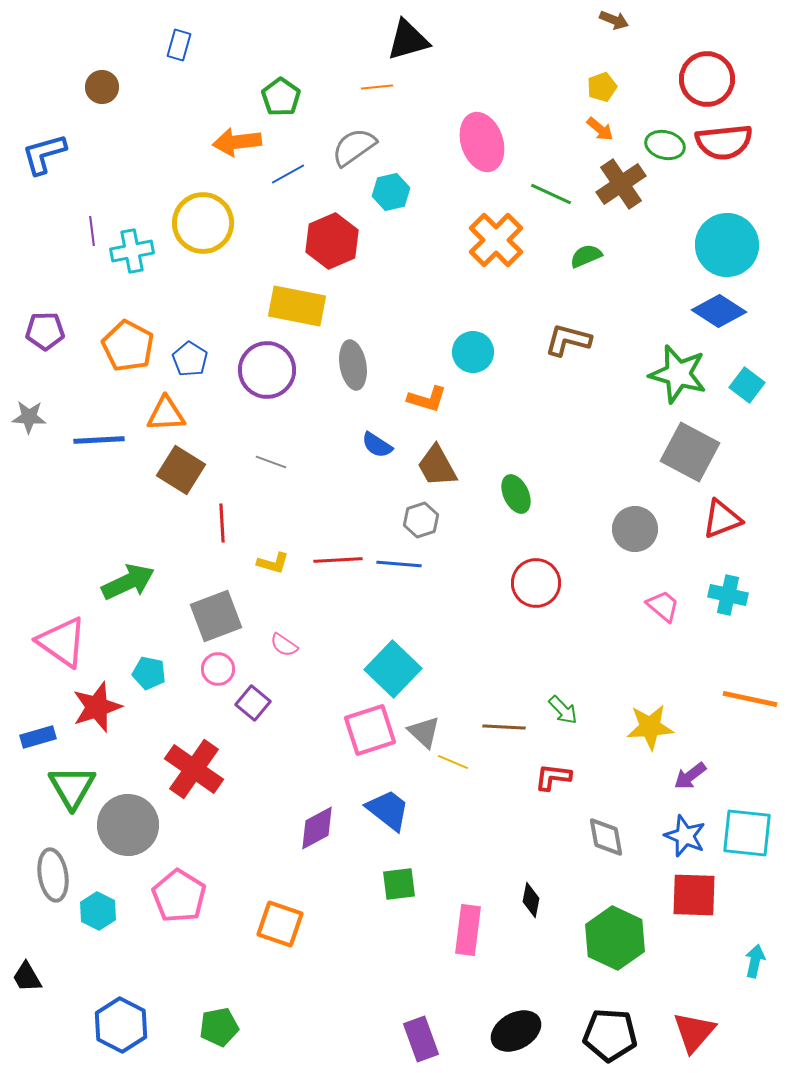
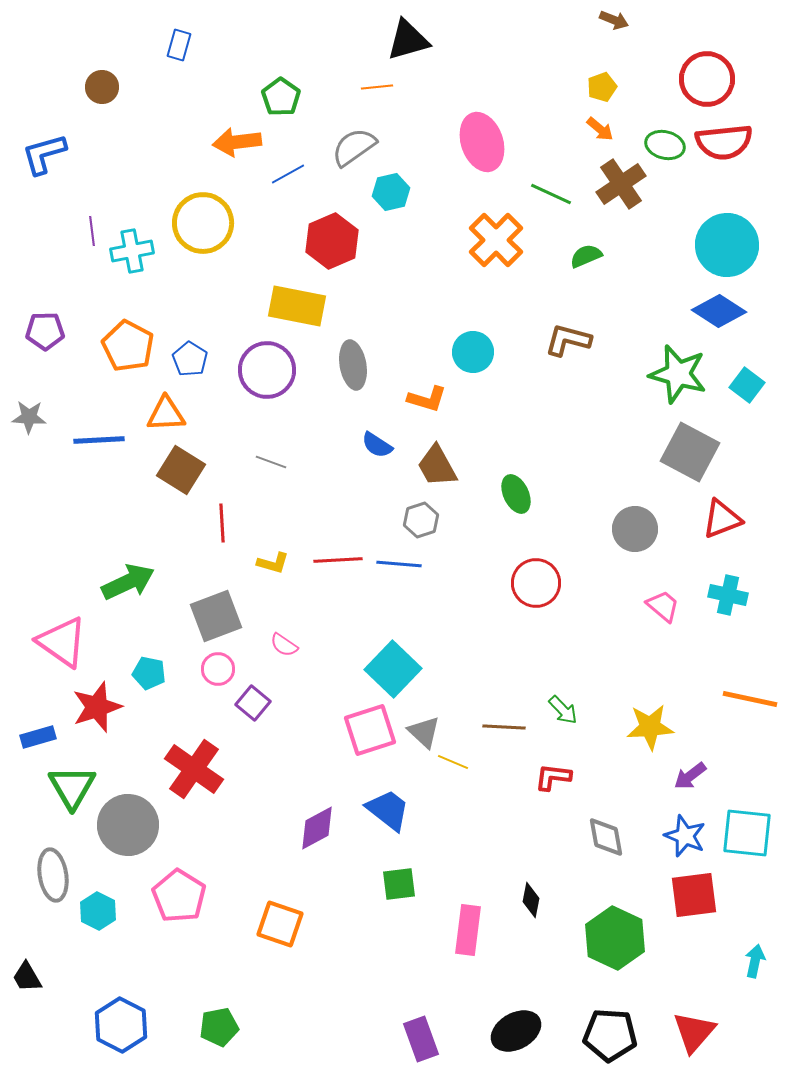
red square at (694, 895): rotated 9 degrees counterclockwise
